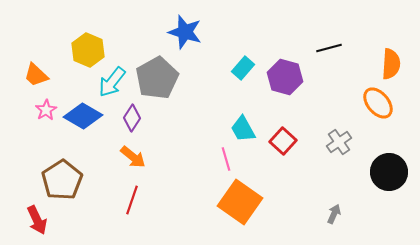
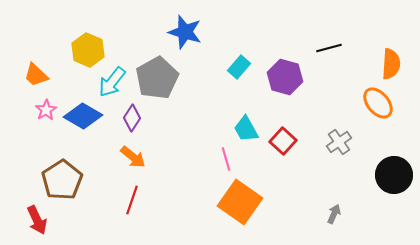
cyan rectangle: moved 4 px left, 1 px up
cyan trapezoid: moved 3 px right
black circle: moved 5 px right, 3 px down
